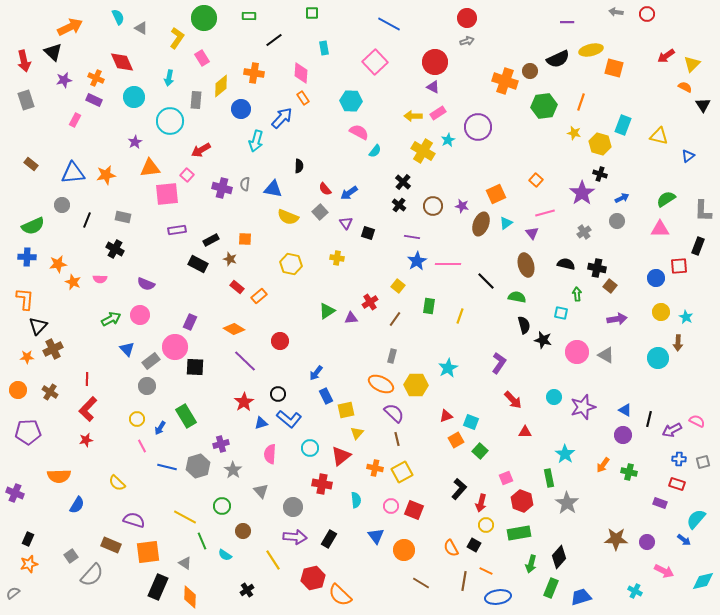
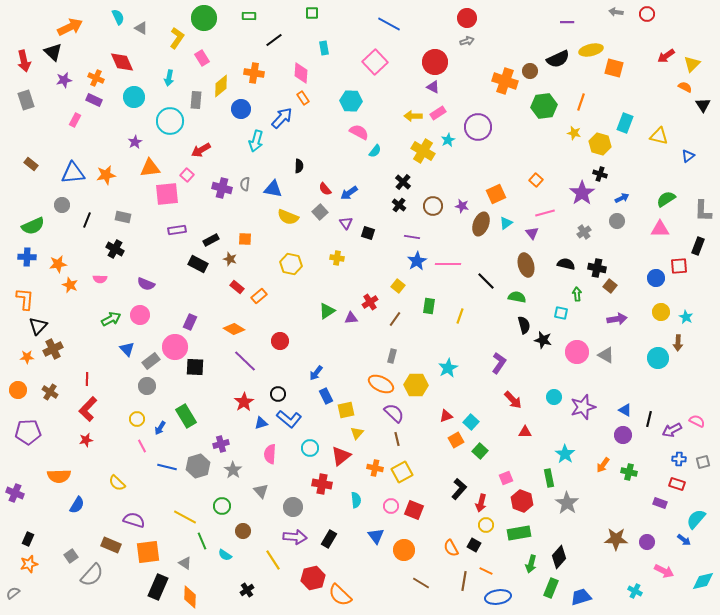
cyan rectangle at (623, 125): moved 2 px right, 2 px up
orange star at (73, 282): moved 3 px left, 3 px down
cyan square at (471, 422): rotated 21 degrees clockwise
